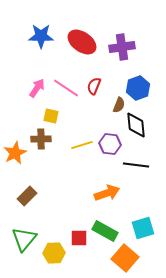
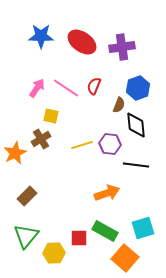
brown cross: rotated 30 degrees counterclockwise
green triangle: moved 2 px right, 3 px up
